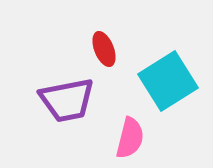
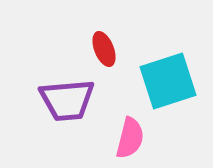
cyan square: rotated 14 degrees clockwise
purple trapezoid: rotated 6 degrees clockwise
